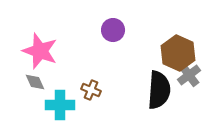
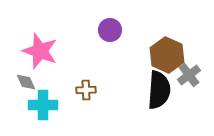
purple circle: moved 3 px left
brown hexagon: moved 11 px left, 2 px down
gray diamond: moved 9 px left
brown cross: moved 5 px left; rotated 24 degrees counterclockwise
cyan cross: moved 17 px left
